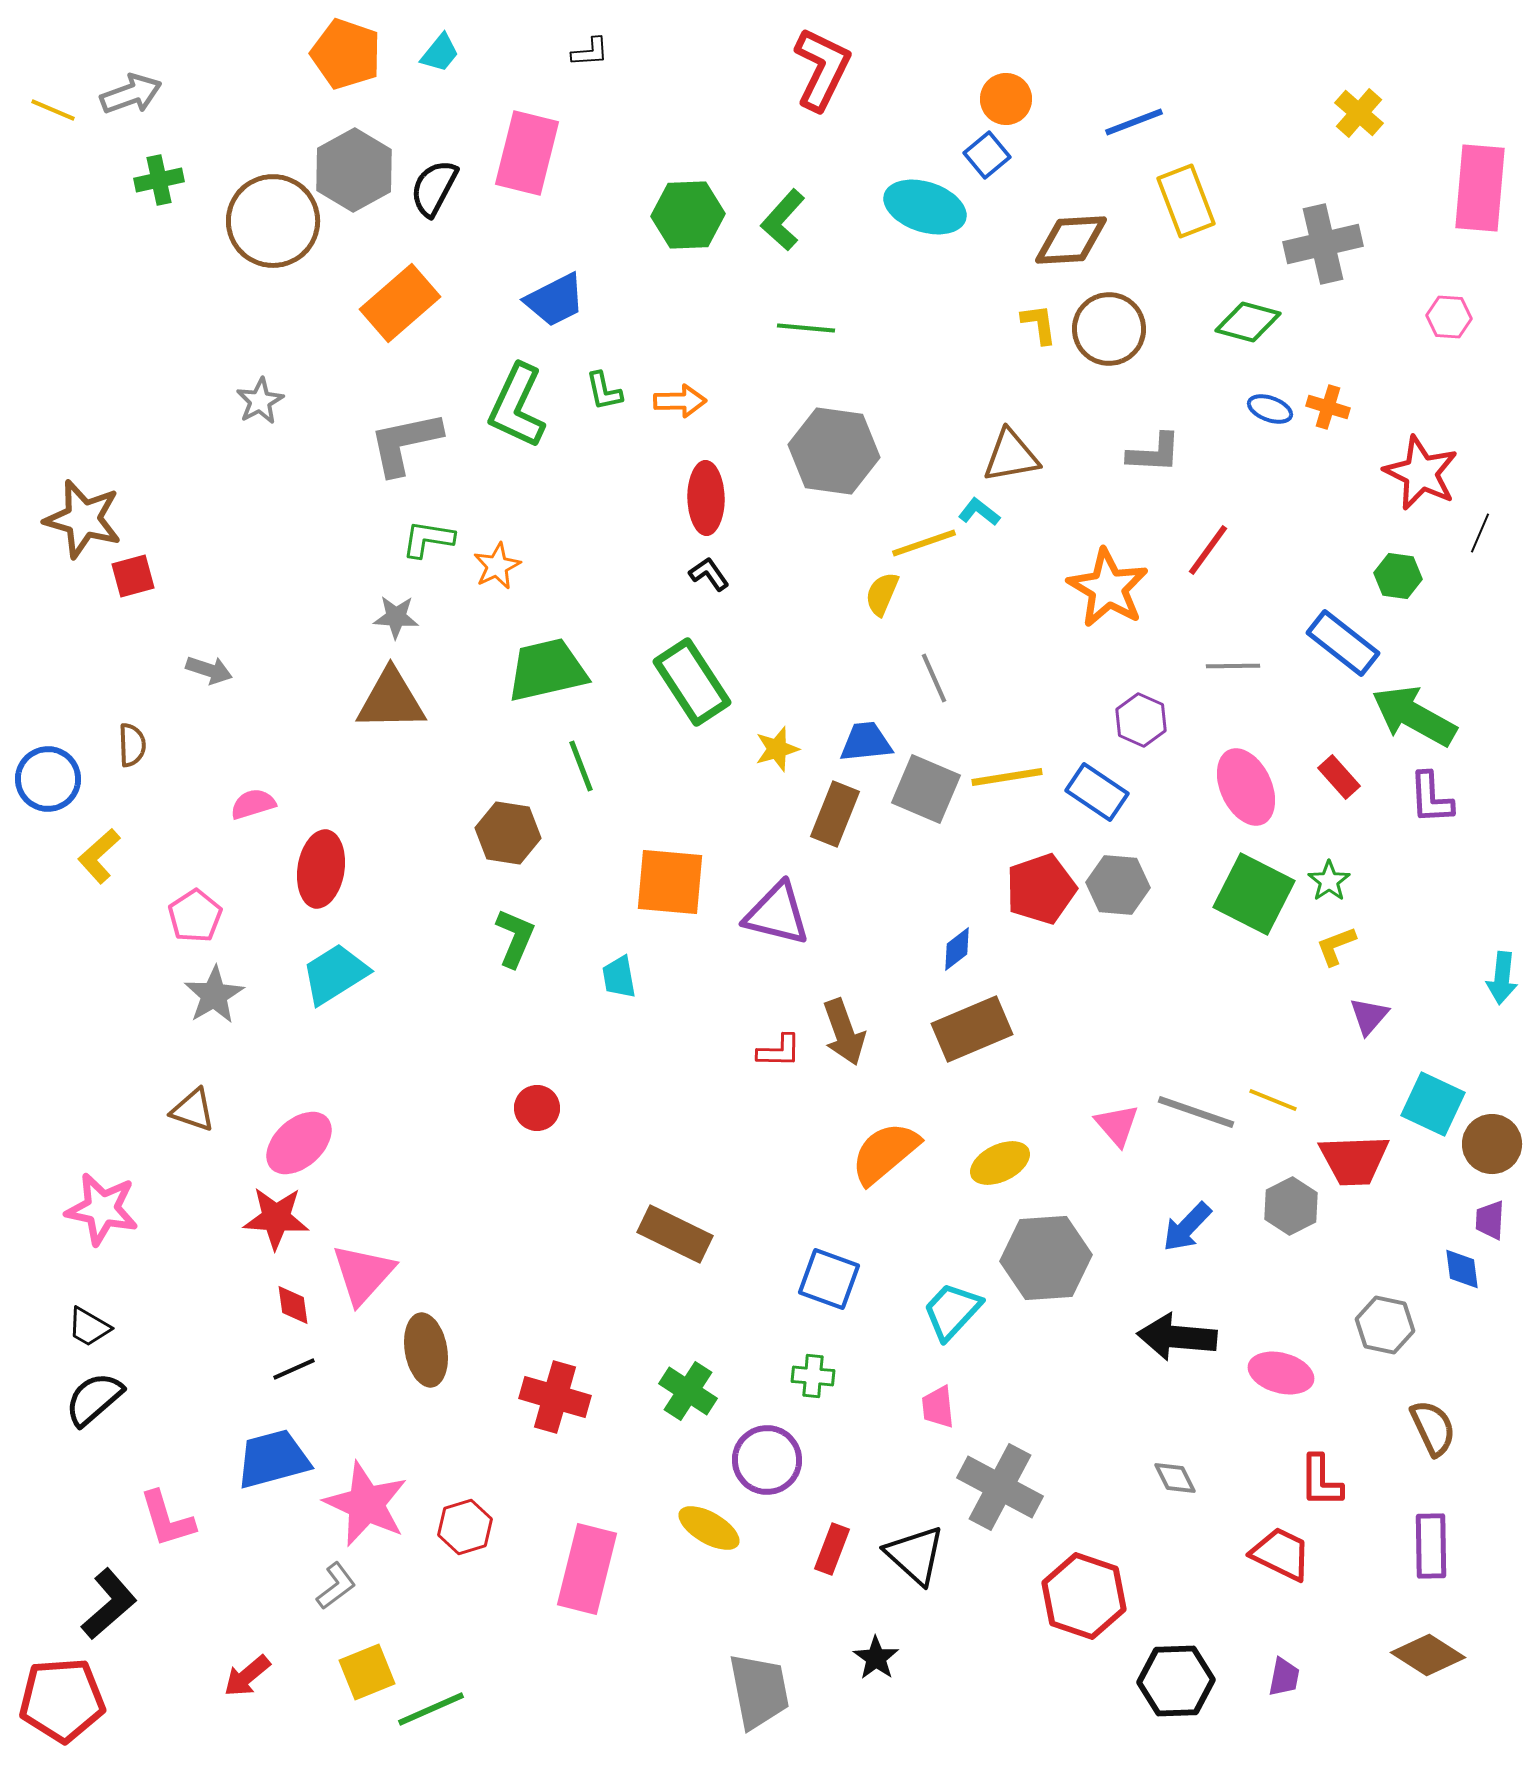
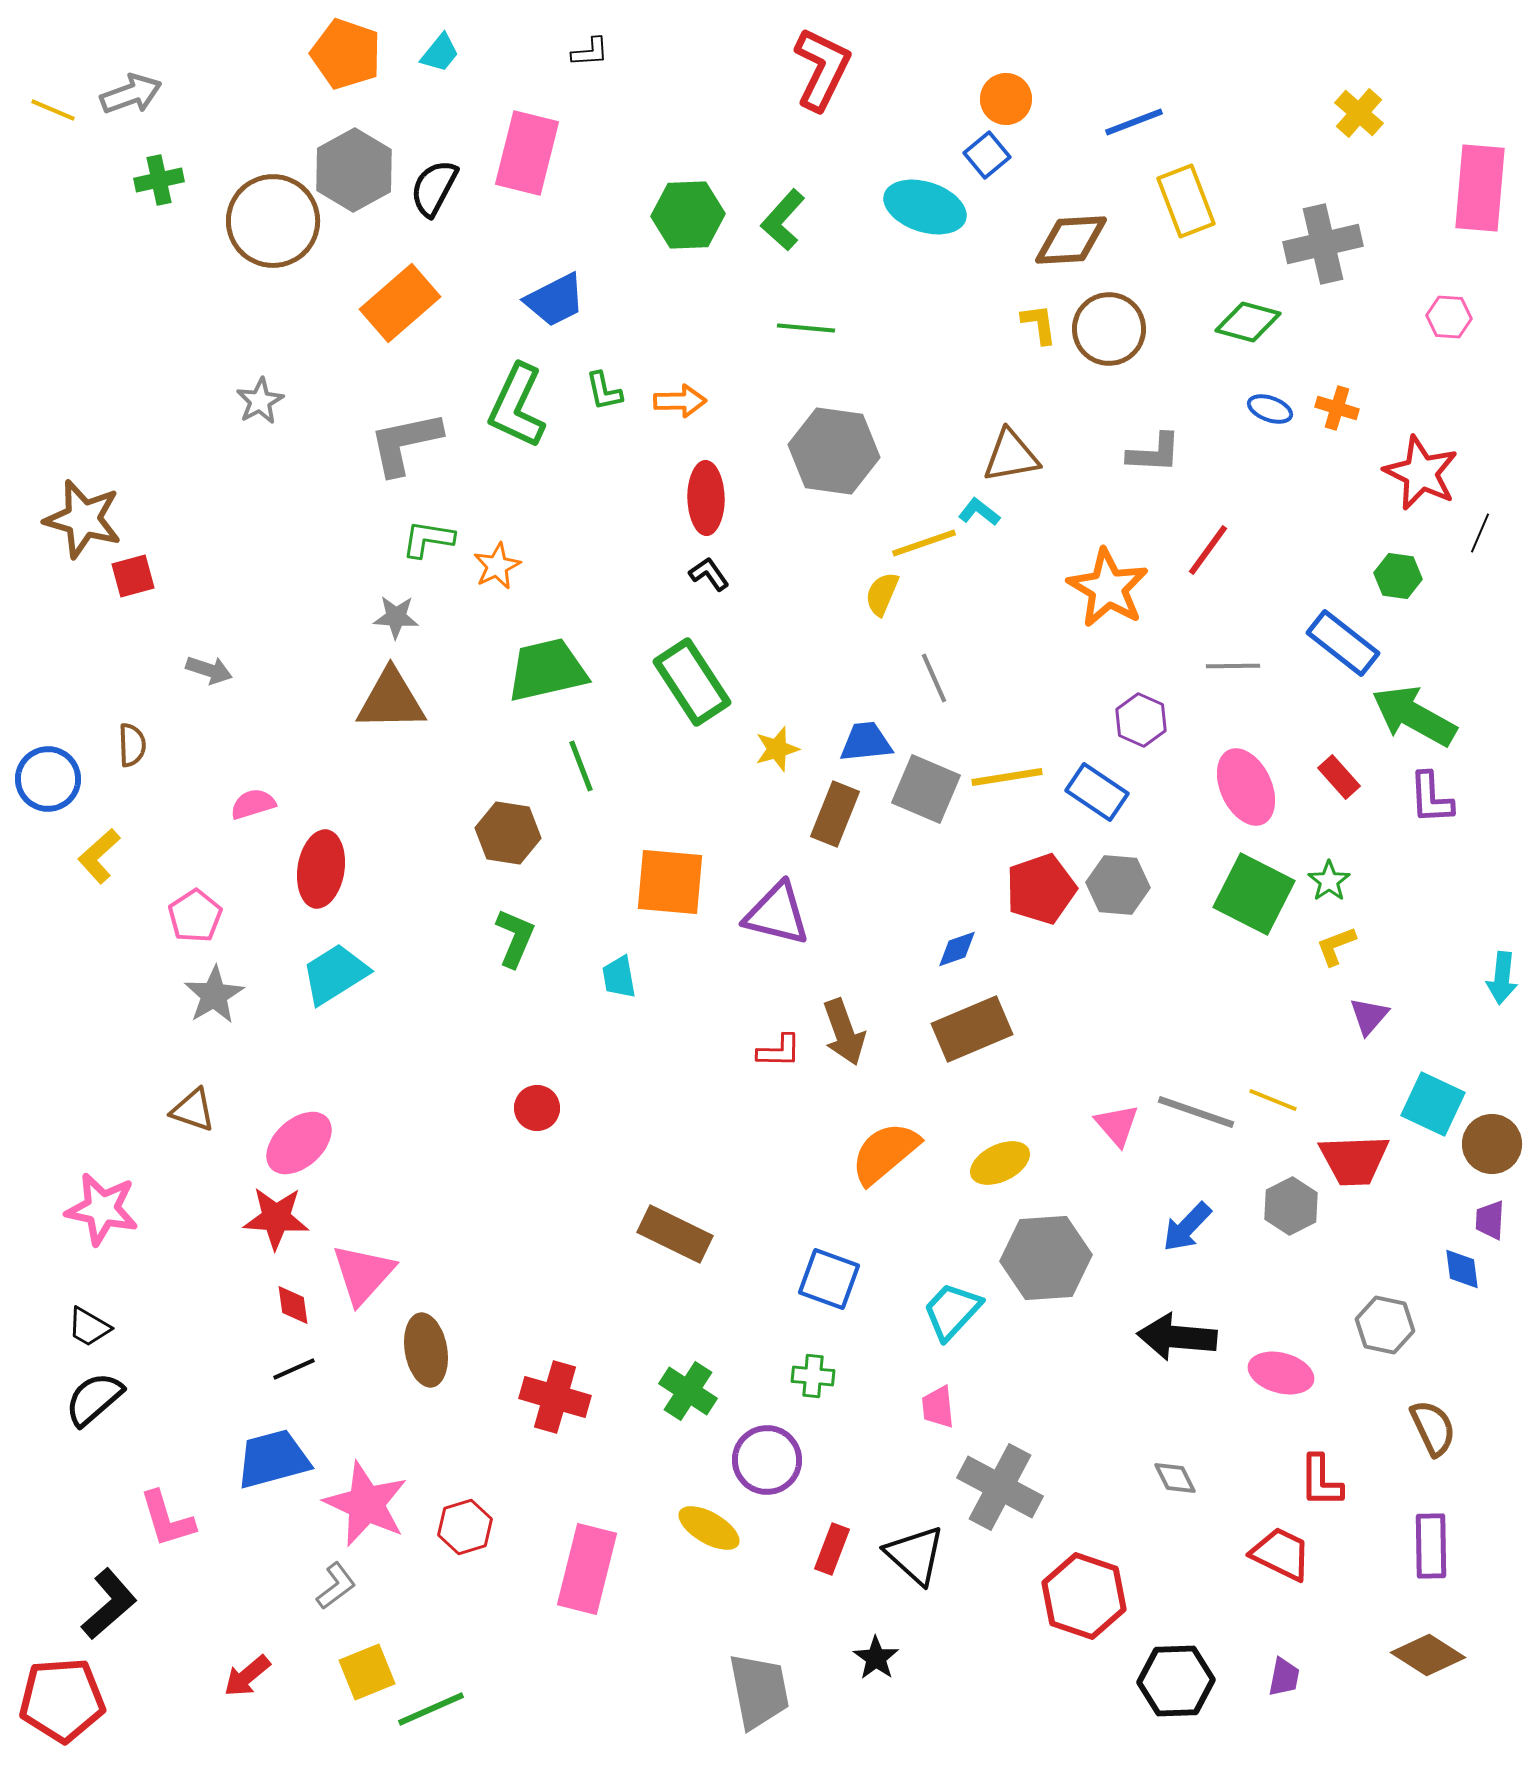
orange cross at (1328, 407): moved 9 px right, 1 px down
blue diamond at (957, 949): rotated 18 degrees clockwise
